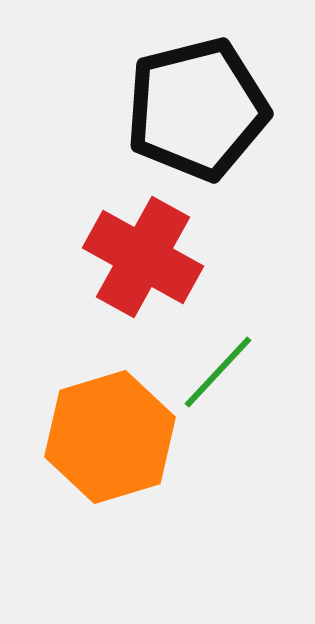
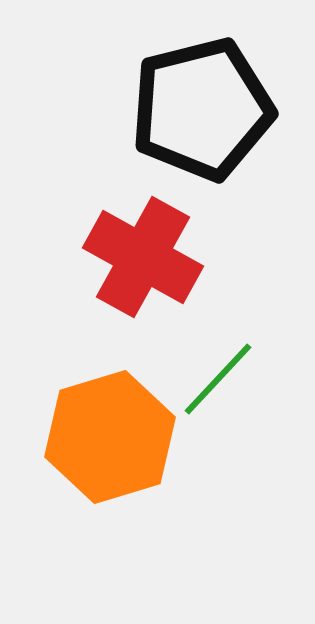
black pentagon: moved 5 px right
green line: moved 7 px down
